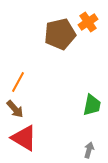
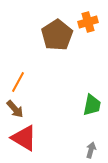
orange cross: rotated 18 degrees clockwise
brown pentagon: moved 3 px left, 1 px down; rotated 20 degrees counterclockwise
gray arrow: moved 2 px right
